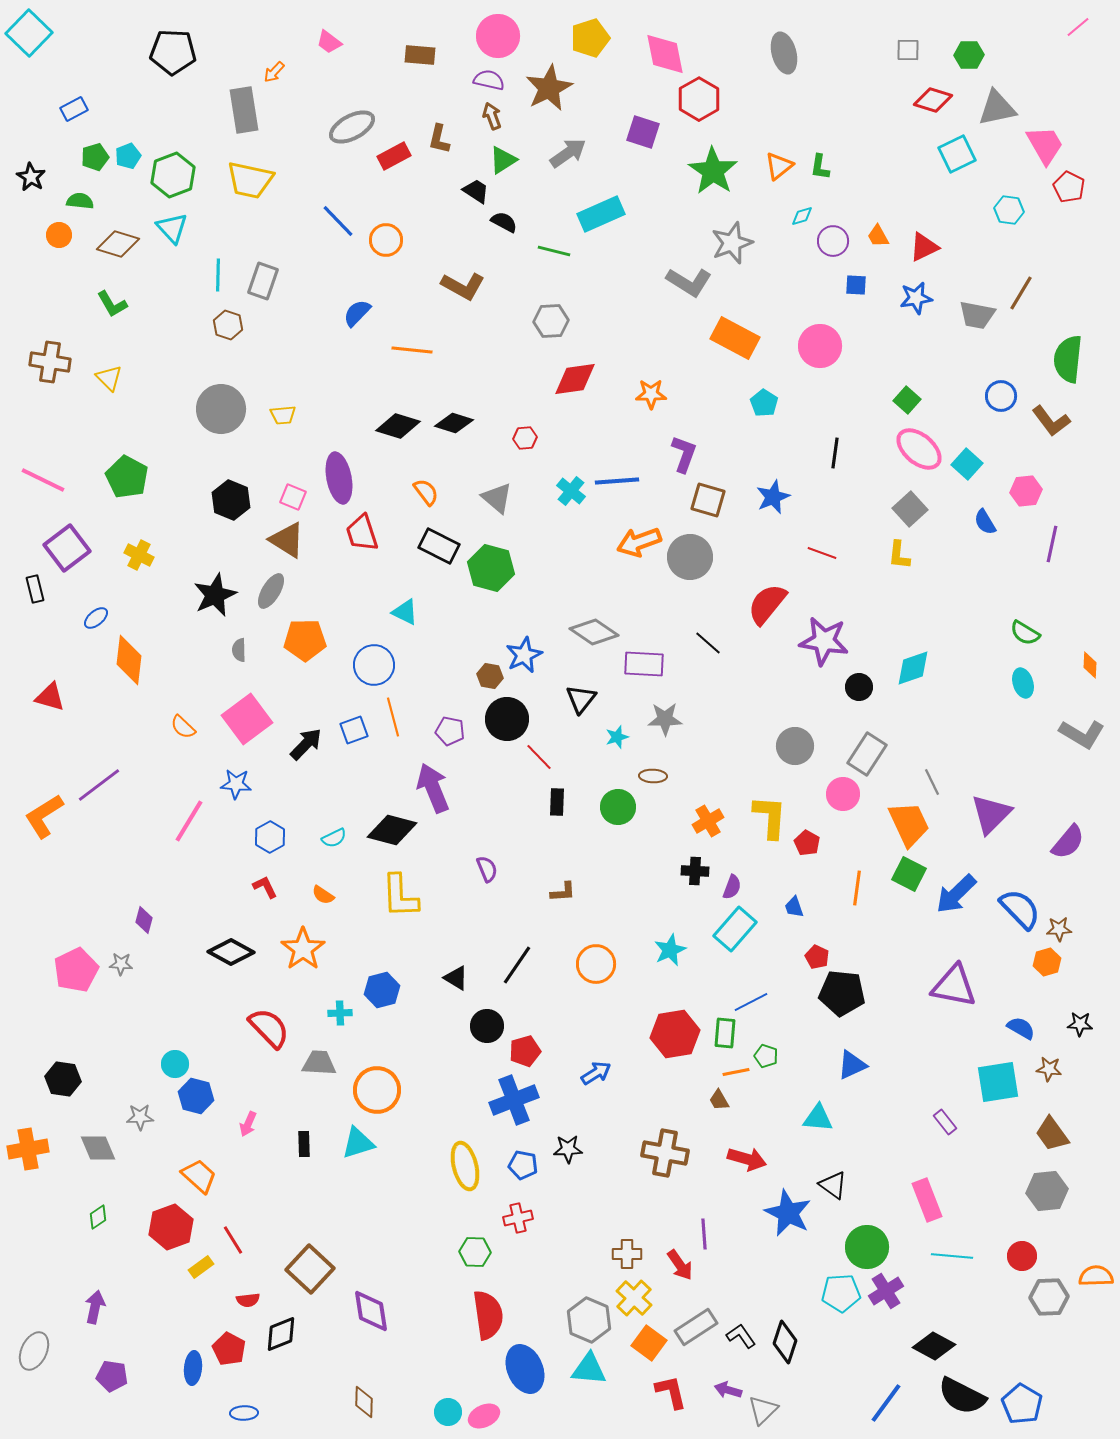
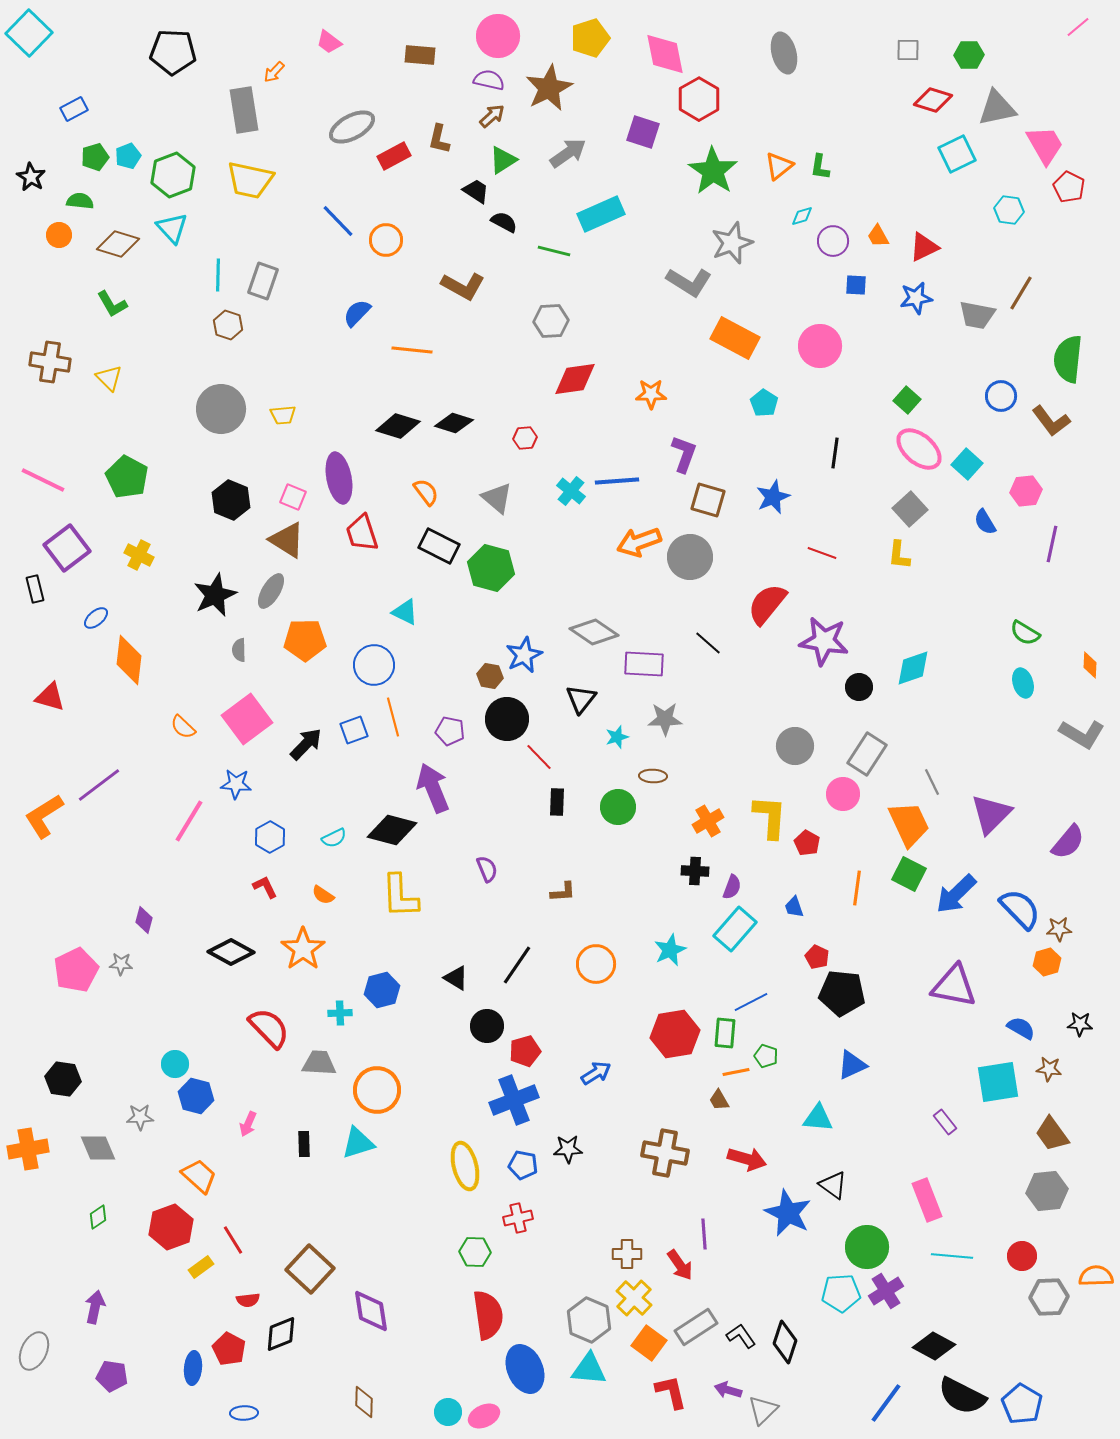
brown arrow at (492, 116): rotated 68 degrees clockwise
